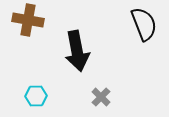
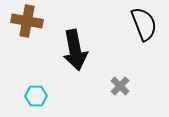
brown cross: moved 1 px left, 1 px down
black arrow: moved 2 px left, 1 px up
gray cross: moved 19 px right, 11 px up
